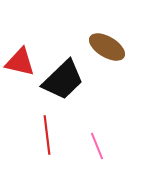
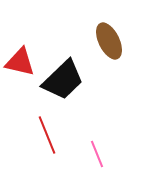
brown ellipse: moved 2 px right, 6 px up; rotated 33 degrees clockwise
red line: rotated 15 degrees counterclockwise
pink line: moved 8 px down
